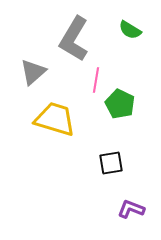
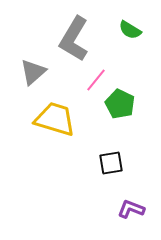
pink line: rotated 30 degrees clockwise
